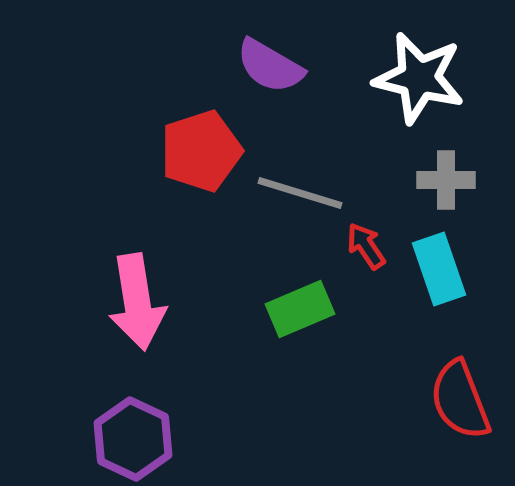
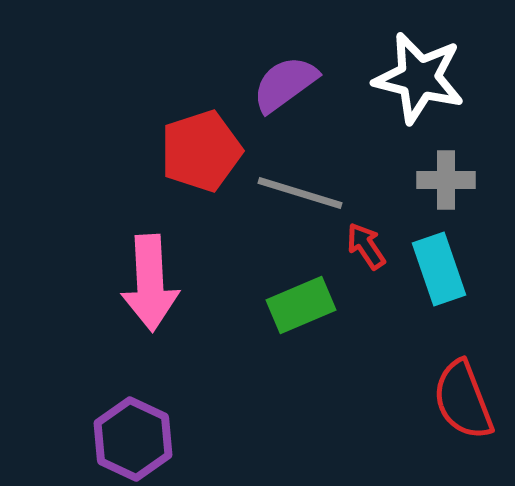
purple semicircle: moved 15 px right, 18 px down; rotated 114 degrees clockwise
pink arrow: moved 13 px right, 19 px up; rotated 6 degrees clockwise
green rectangle: moved 1 px right, 4 px up
red semicircle: moved 3 px right
